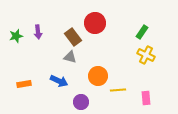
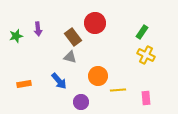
purple arrow: moved 3 px up
blue arrow: rotated 24 degrees clockwise
